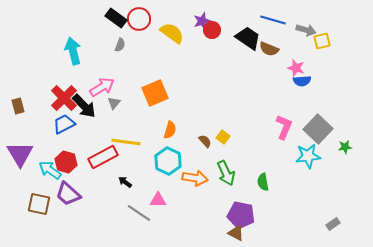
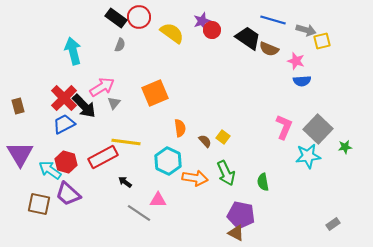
red circle at (139, 19): moved 2 px up
pink star at (296, 68): moved 7 px up
orange semicircle at (170, 130): moved 10 px right, 2 px up; rotated 24 degrees counterclockwise
